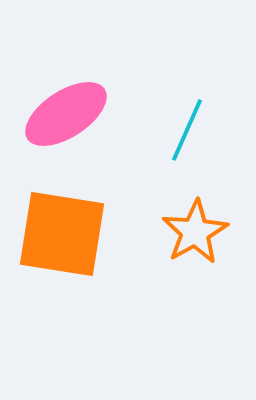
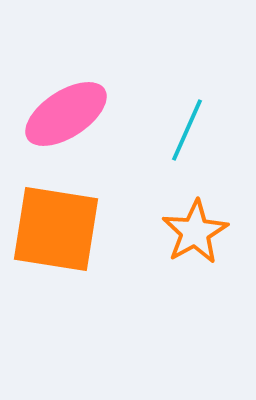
orange square: moved 6 px left, 5 px up
